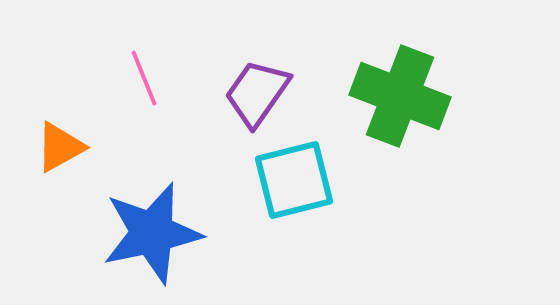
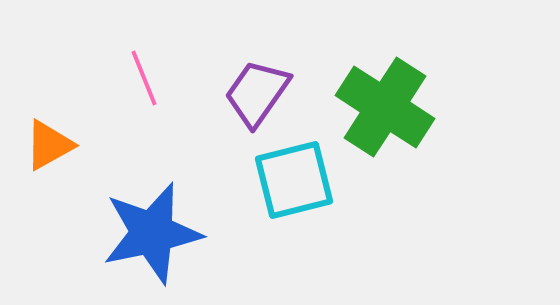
green cross: moved 15 px left, 11 px down; rotated 12 degrees clockwise
orange triangle: moved 11 px left, 2 px up
